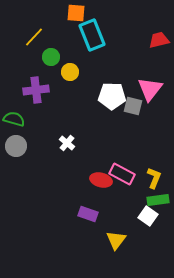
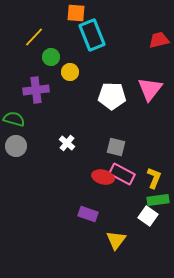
gray square: moved 17 px left, 41 px down
red ellipse: moved 2 px right, 3 px up
